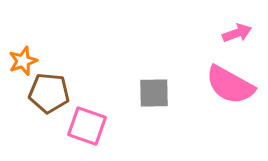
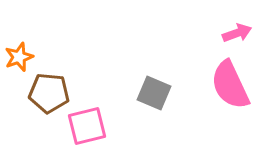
orange star: moved 4 px left, 4 px up
pink semicircle: rotated 36 degrees clockwise
gray square: rotated 24 degrees clockwise
pink square: rotated 33 degrees counterclockwise
